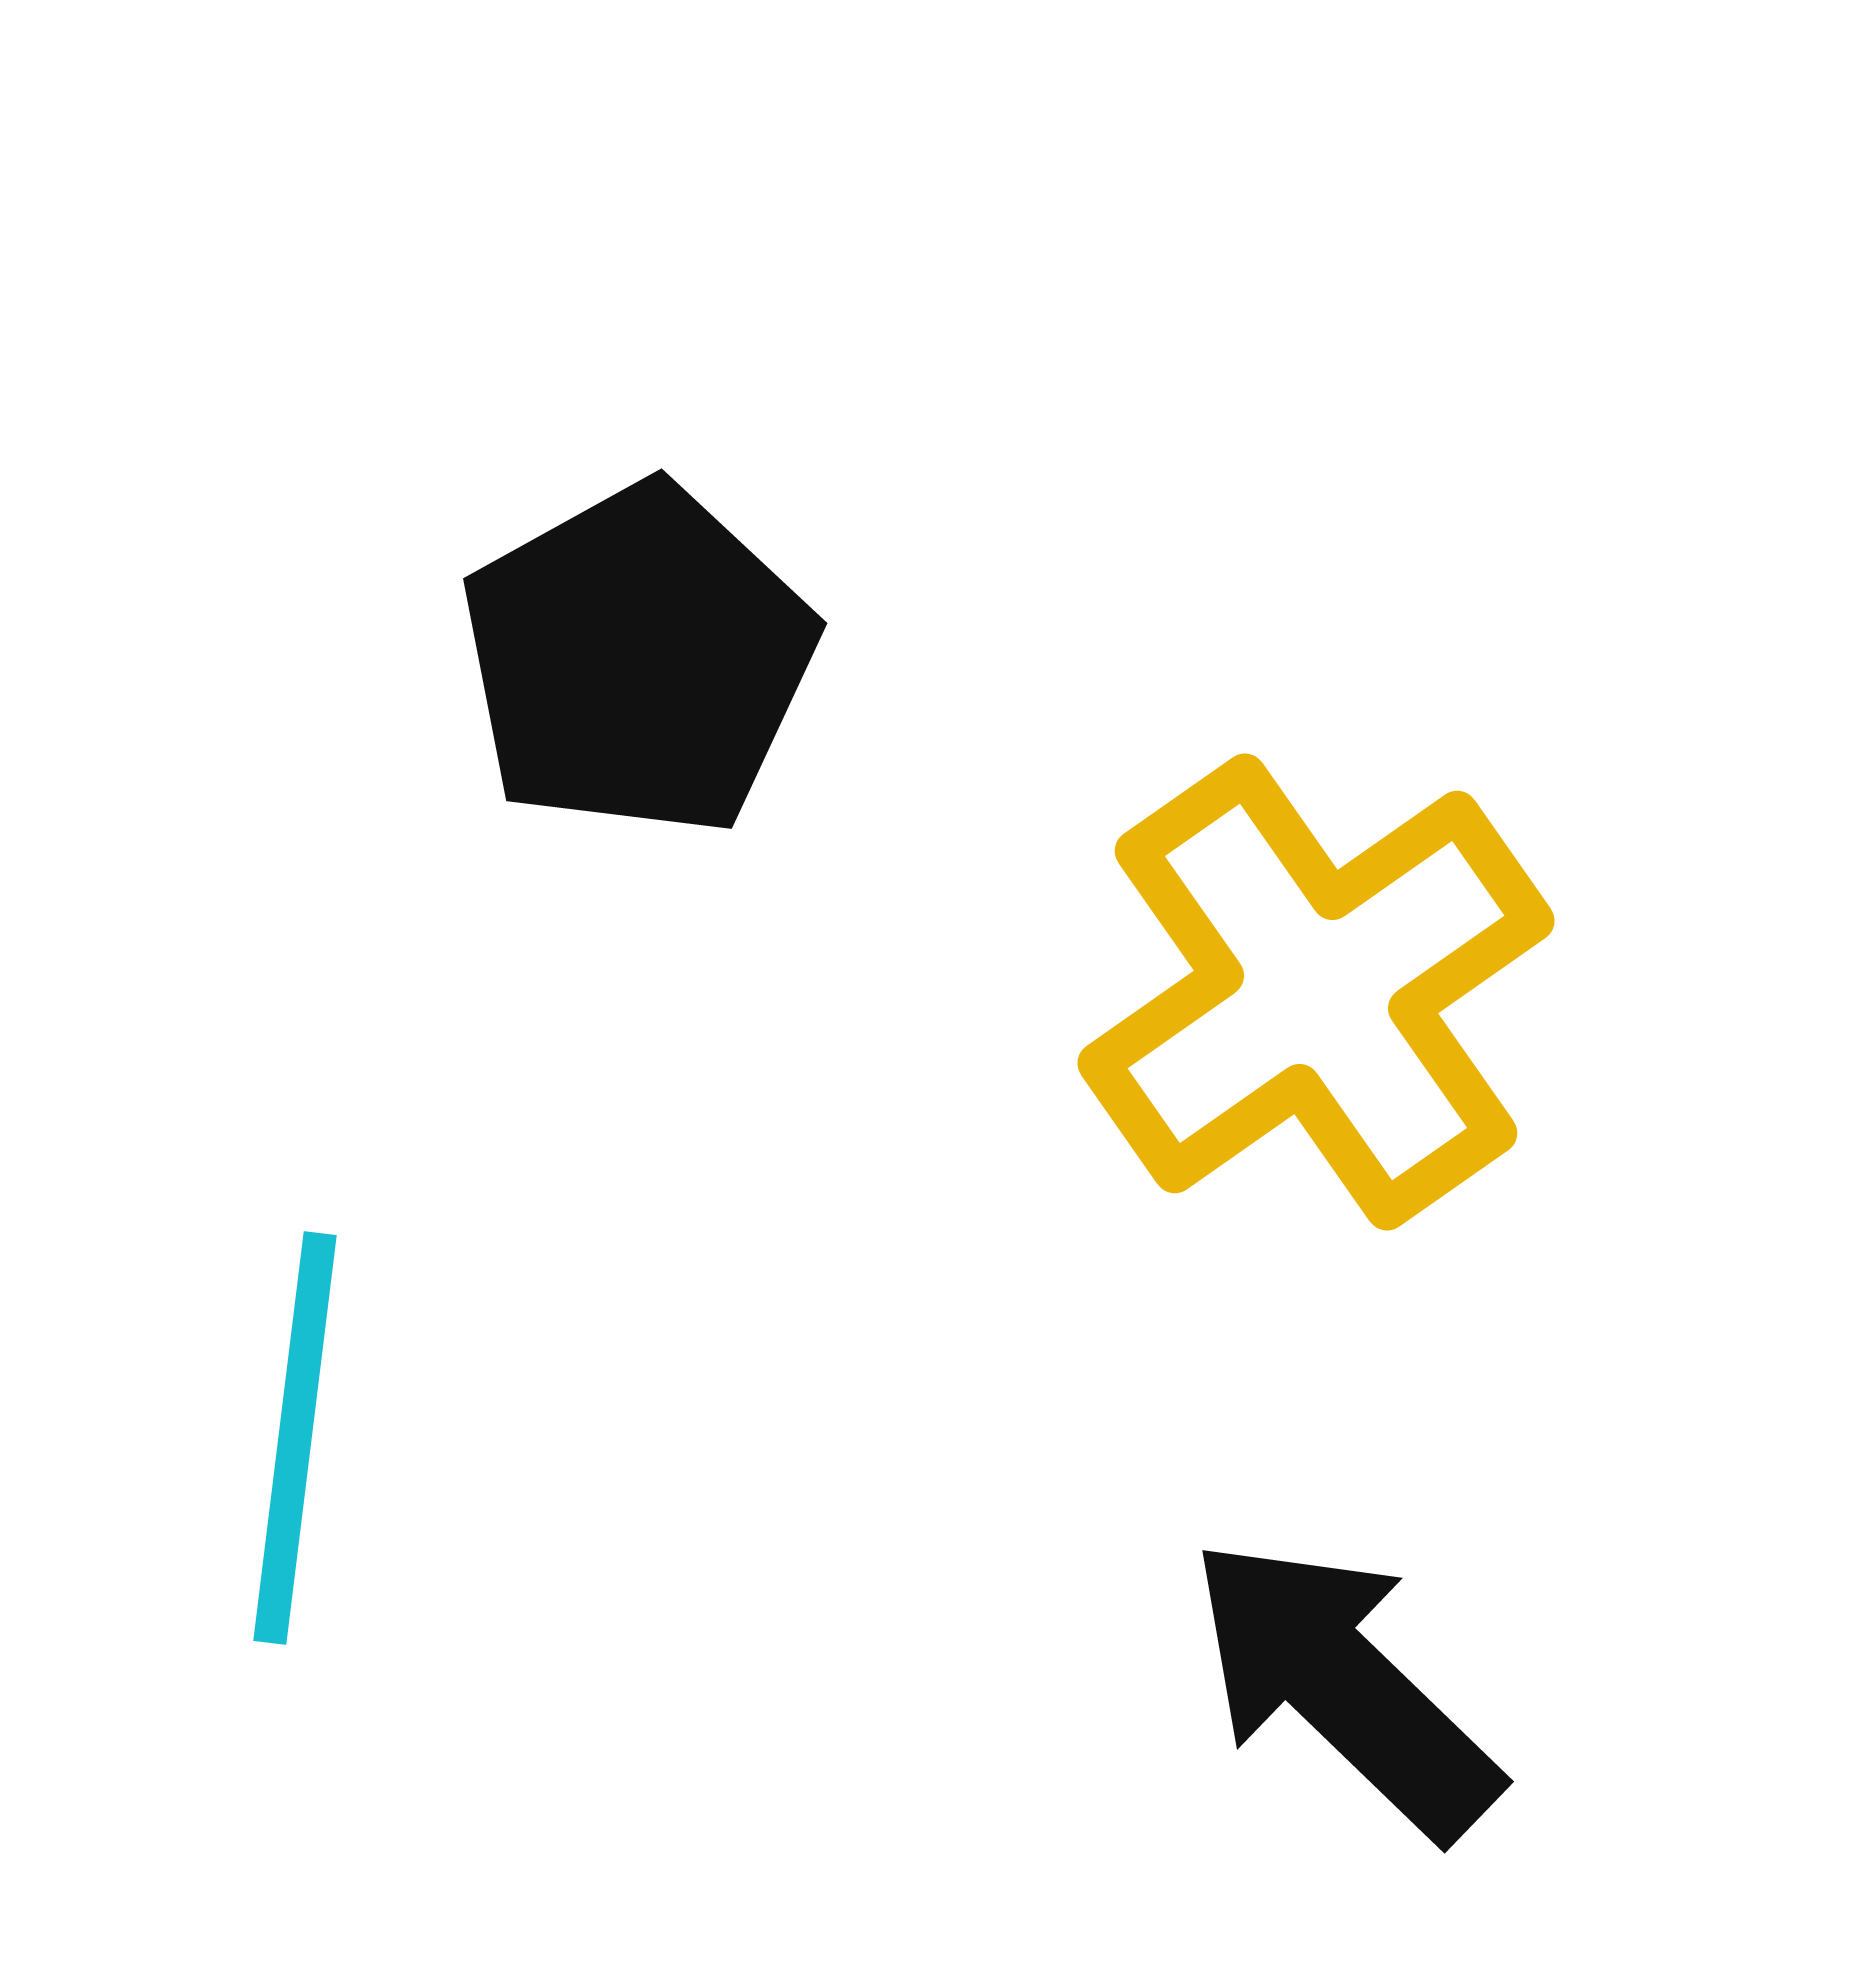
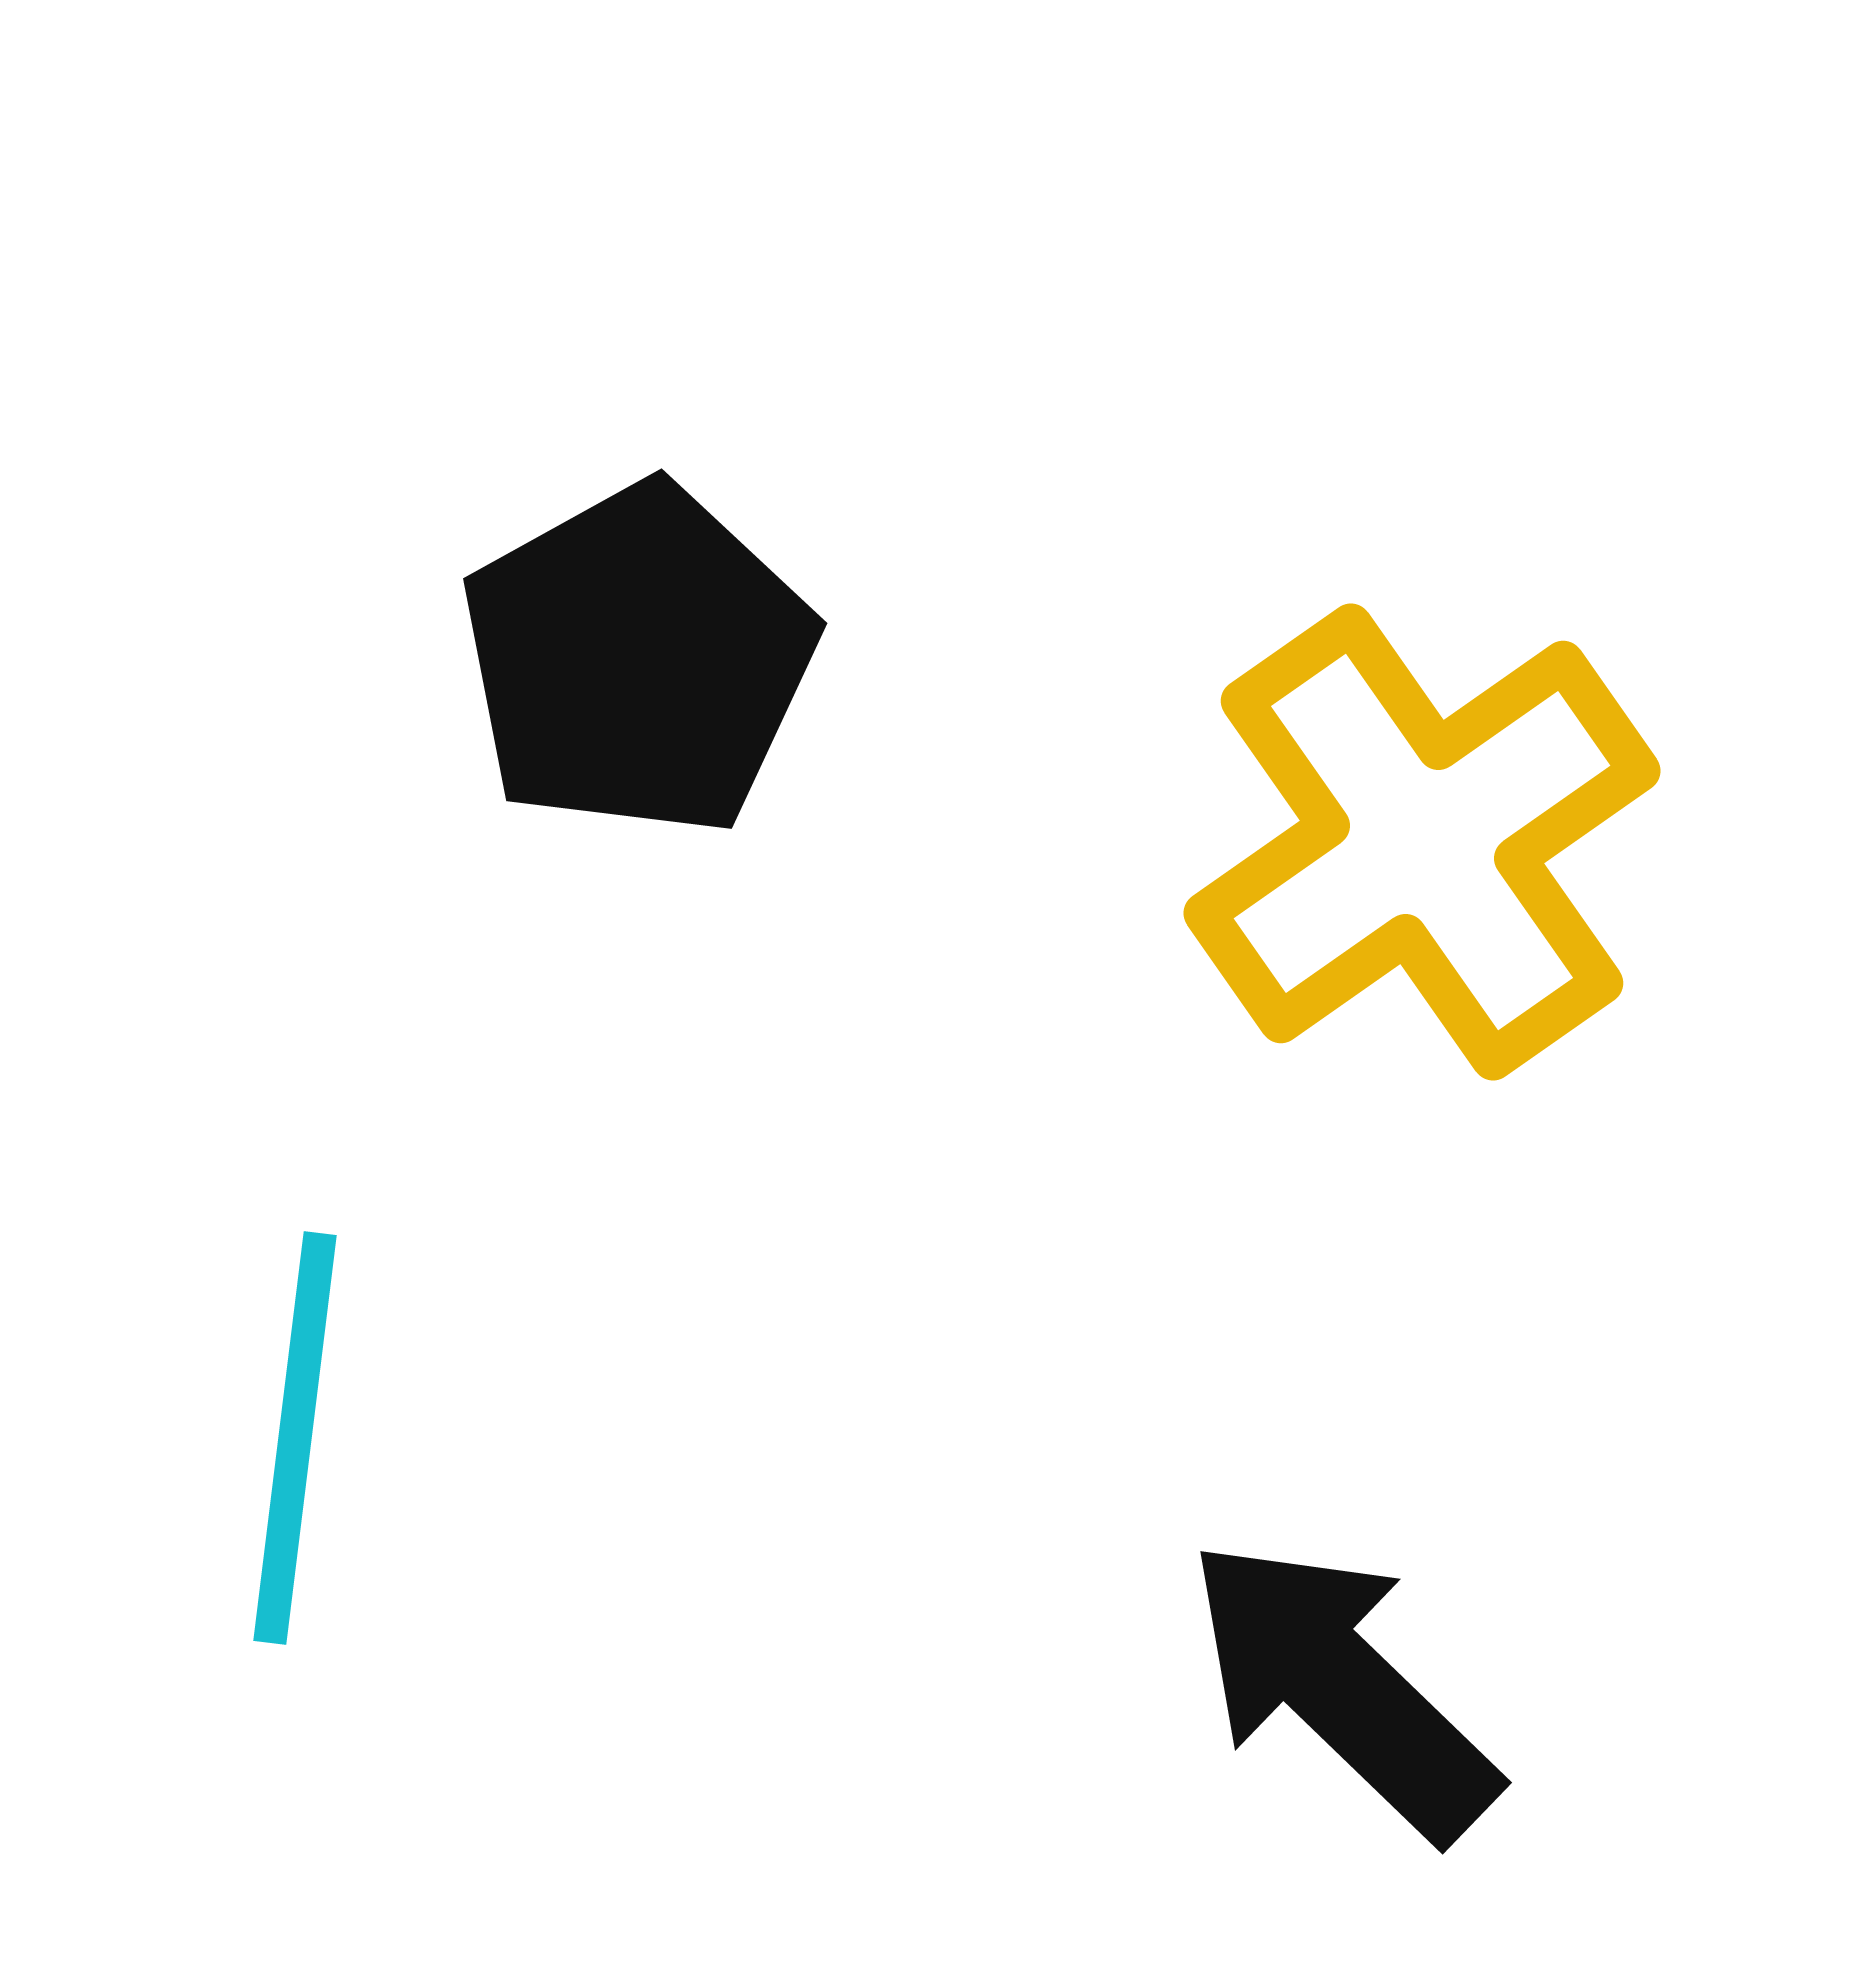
yellow cross: moved 106 px right, 150 px up
black arrow: moved 2 px left, 1 px down
